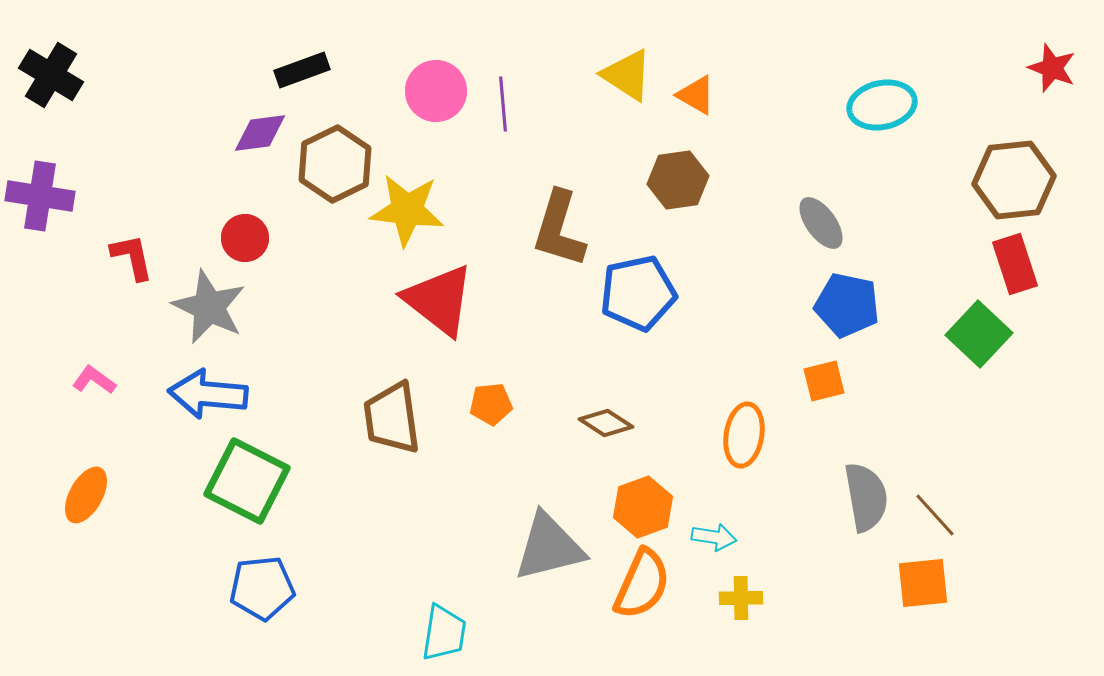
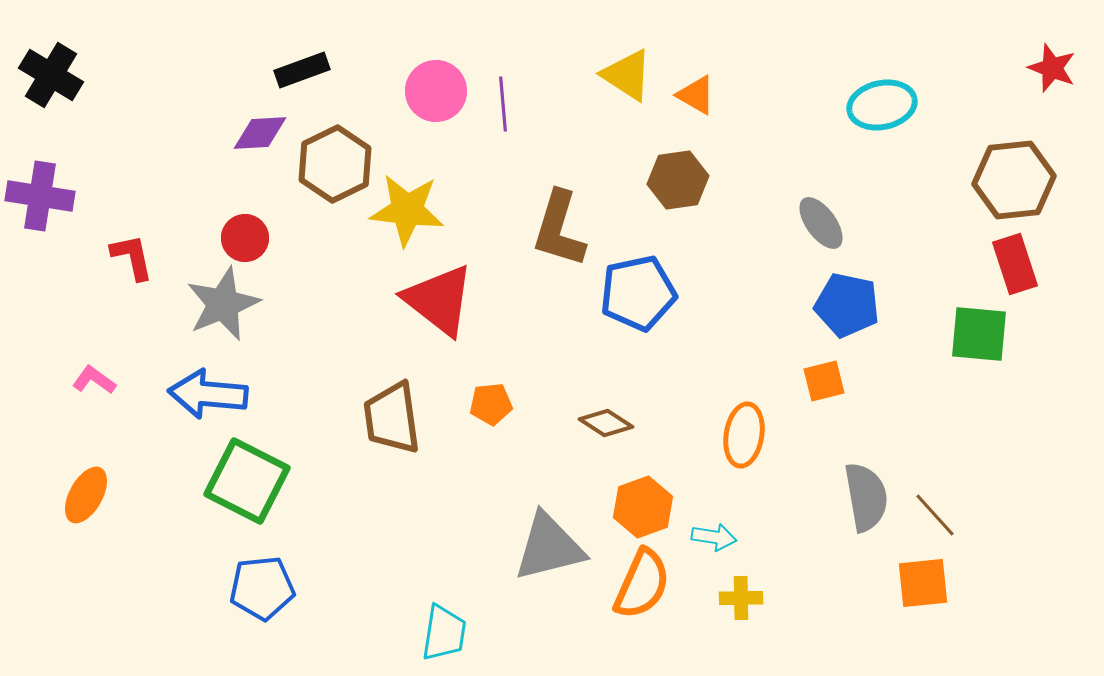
purple diamond at (260, 133): rotated 4 degrees clockwise
gray star at (209, 307): moved 14 px right, 3 px up; rotated 24 degrees clockwise
green square at (979, 334): rotated 38 degrees counterclockwise
